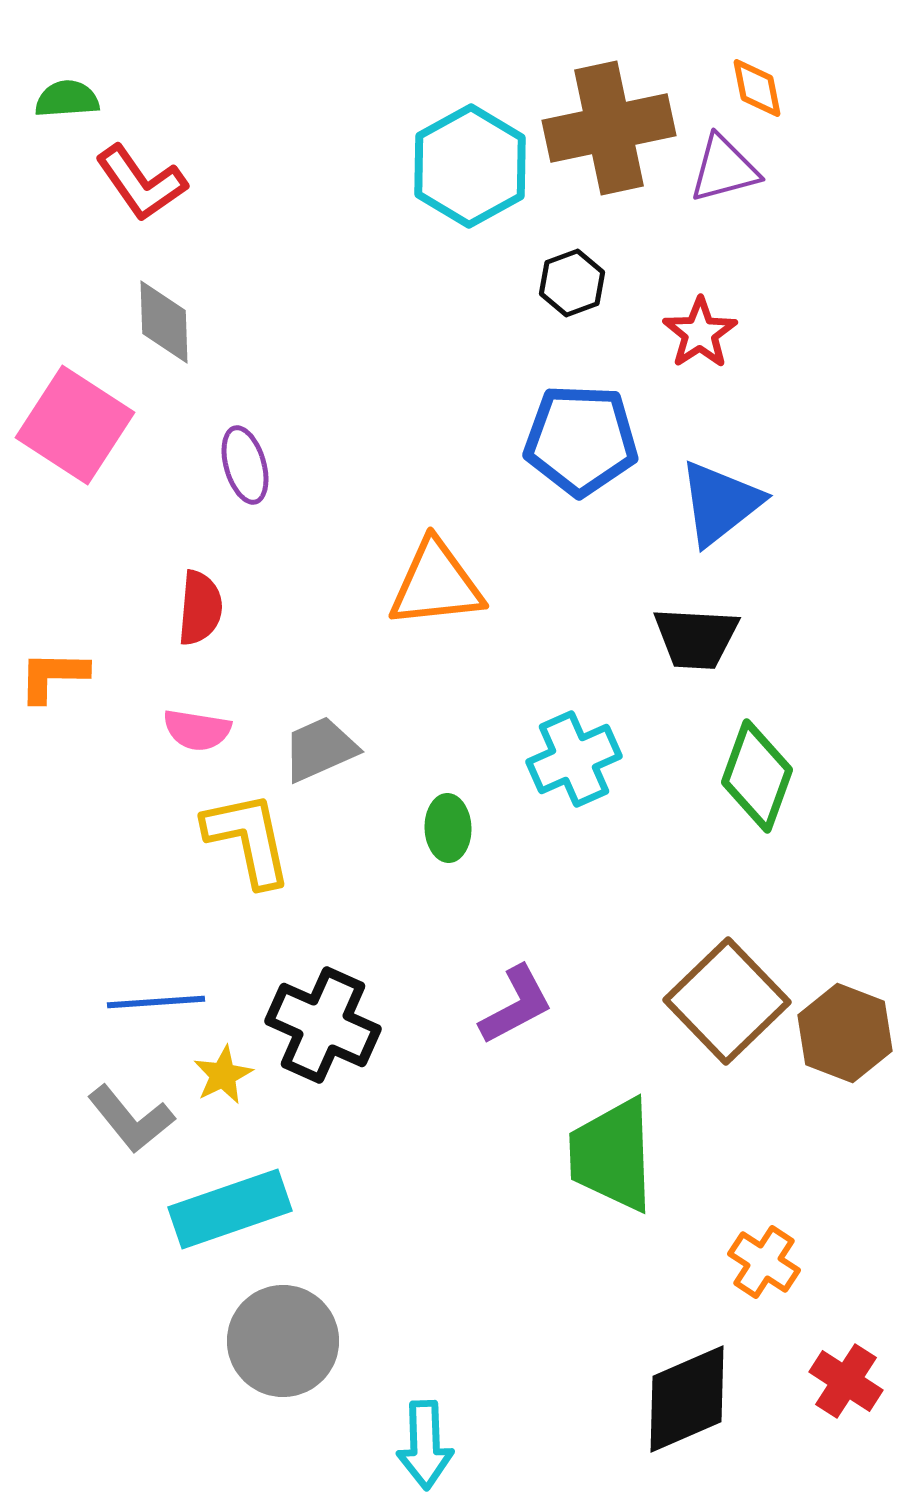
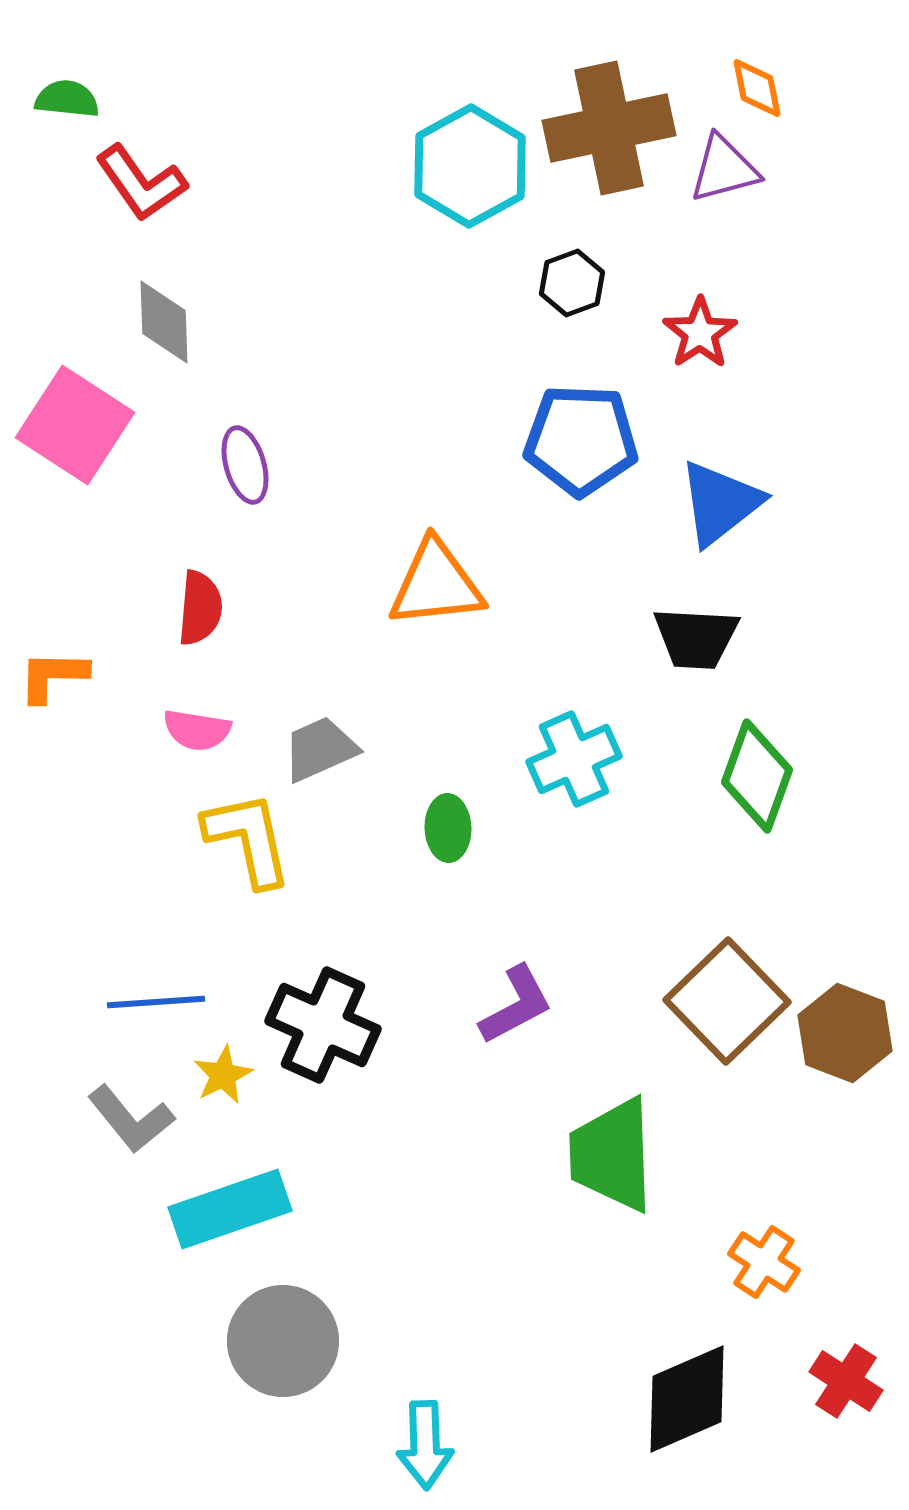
green semicircle: rotated 10 degrees clockwise
